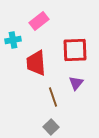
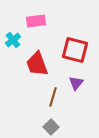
pink rectangle: moved 3 px left; rotated 30 degrees clockwise
cyan cross: rotated 28 degrees counterclockwise
red square: rotated 16 degrees clockwise
red trapezoid: moved 1 px right, 1 px down; rotated 16 degrees counterclockwise
brown line: rotated 36 degrees clockwise
